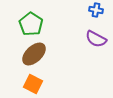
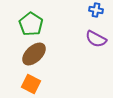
orange square: moved 2 px left
